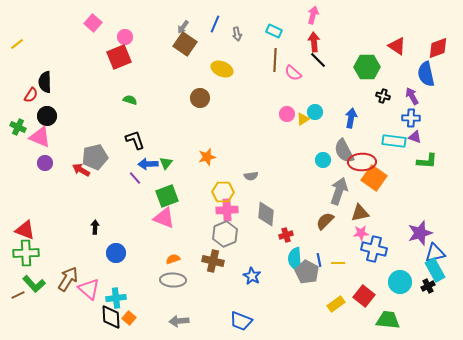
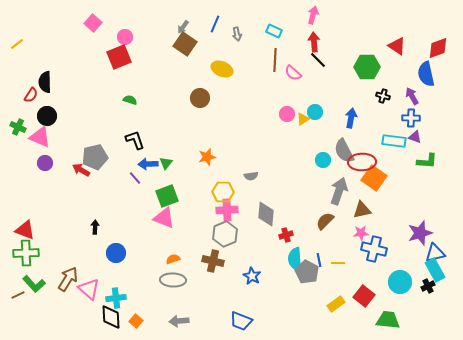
brown triangle at (360, 213): moved 2 px right, 3 px up
orange square at (129, 318): moved 7 px right, 3 px down
